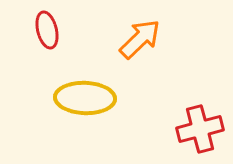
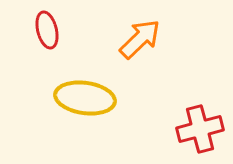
yellow ellipse: rotated 6 degrees clockwise
